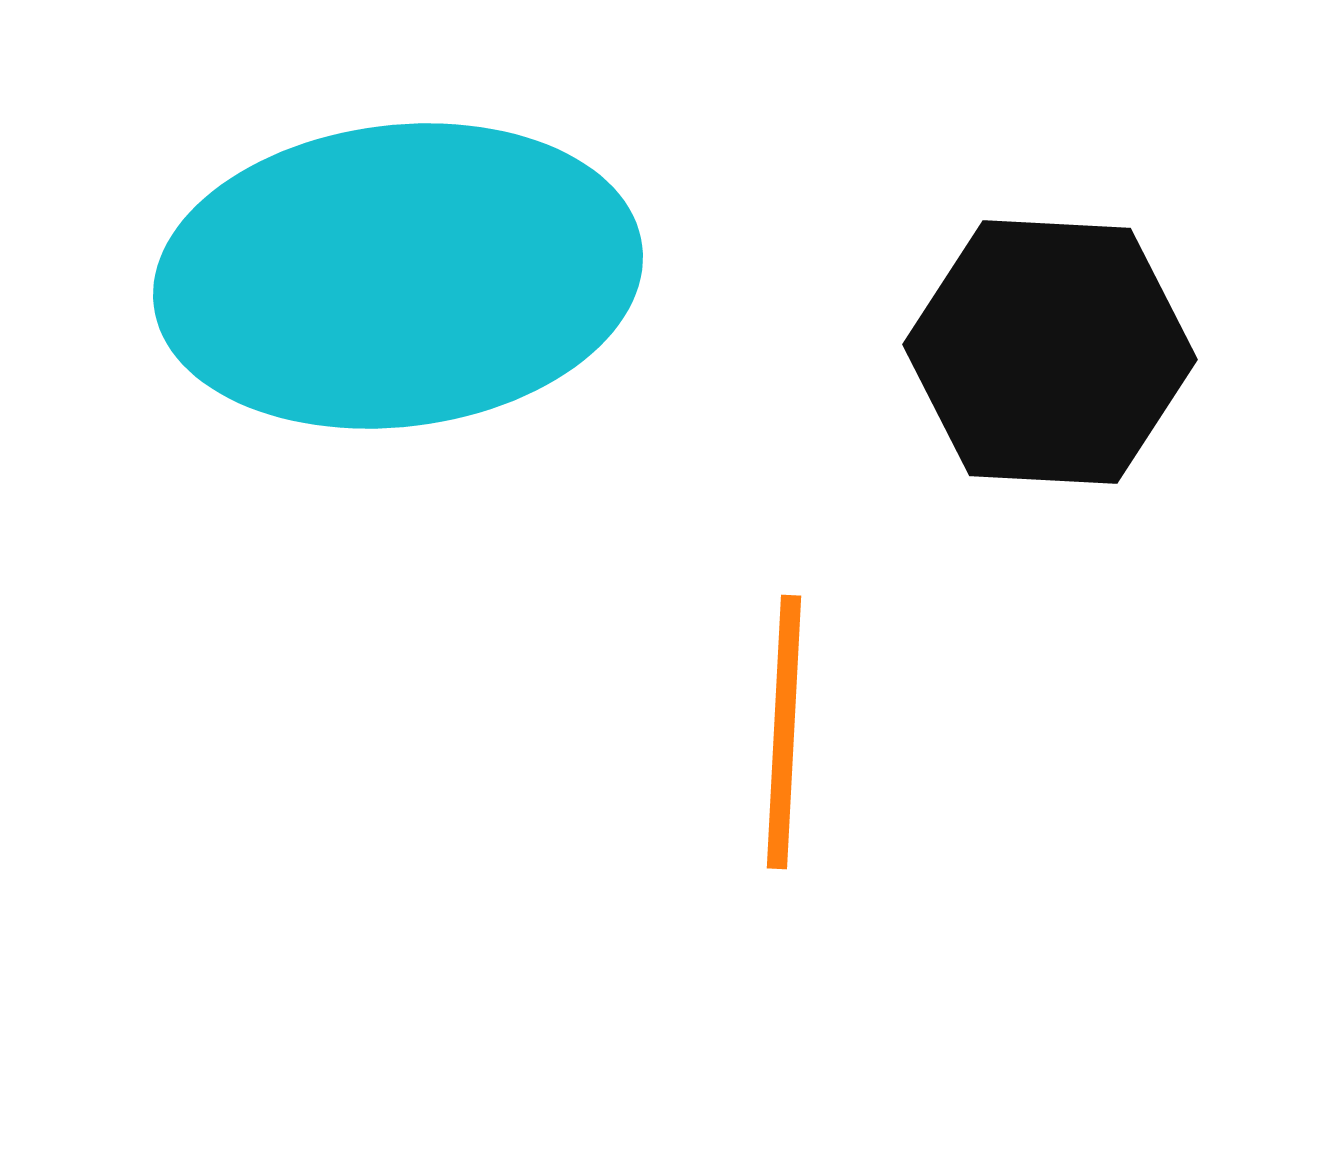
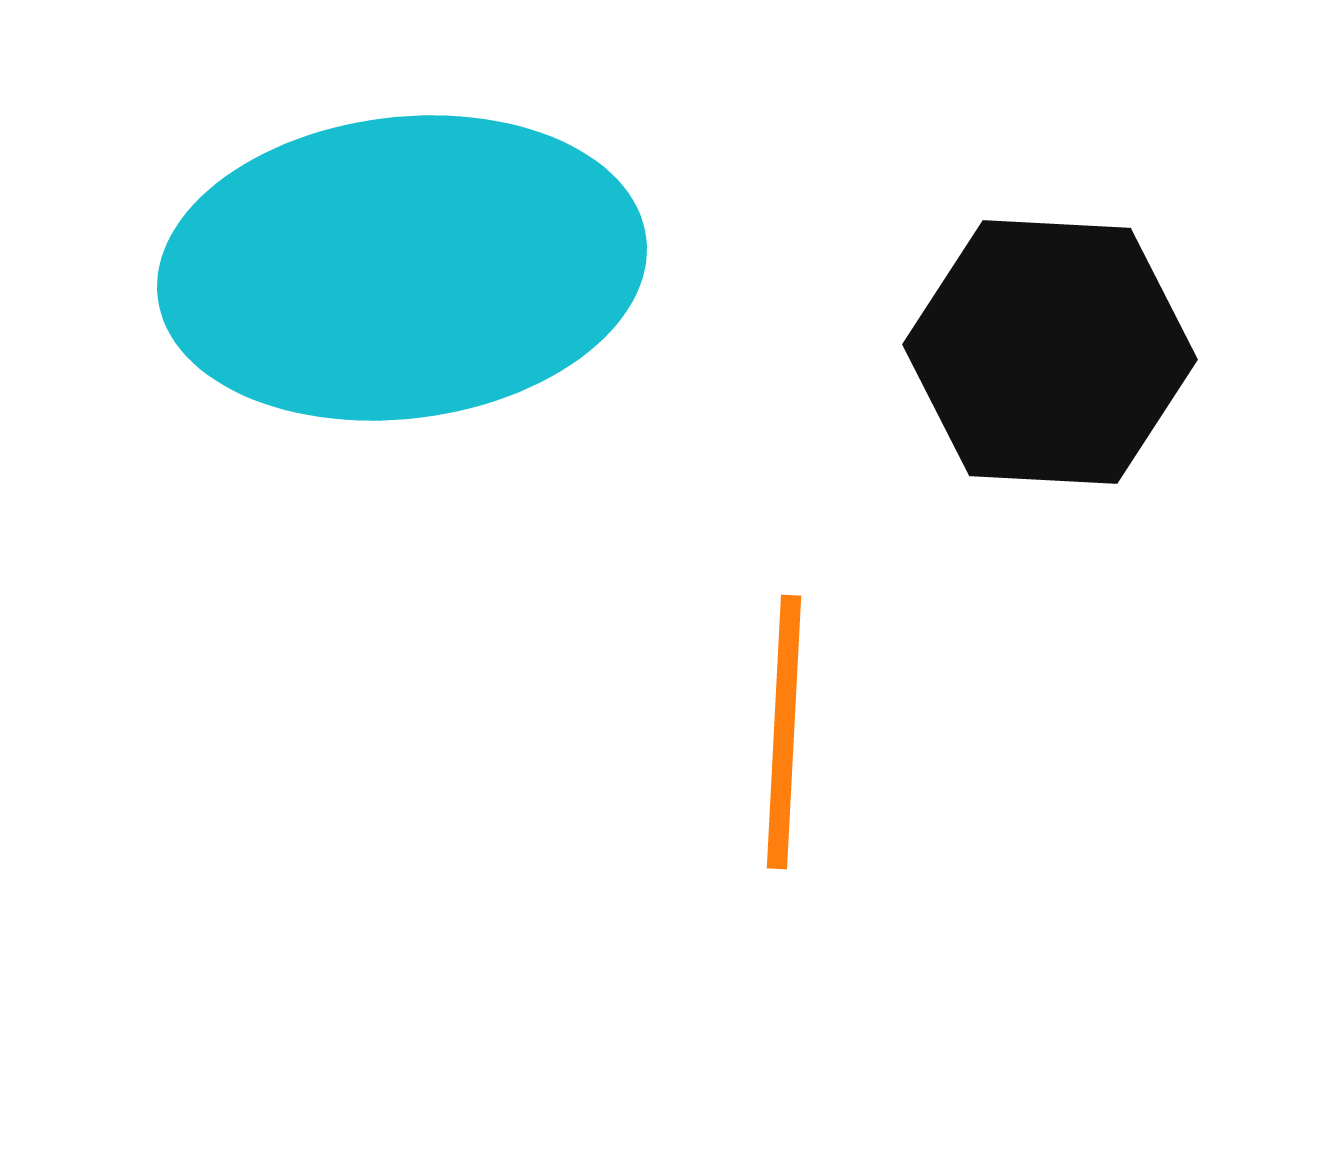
cyan ellipse: moved 4 px right, 8 px up
